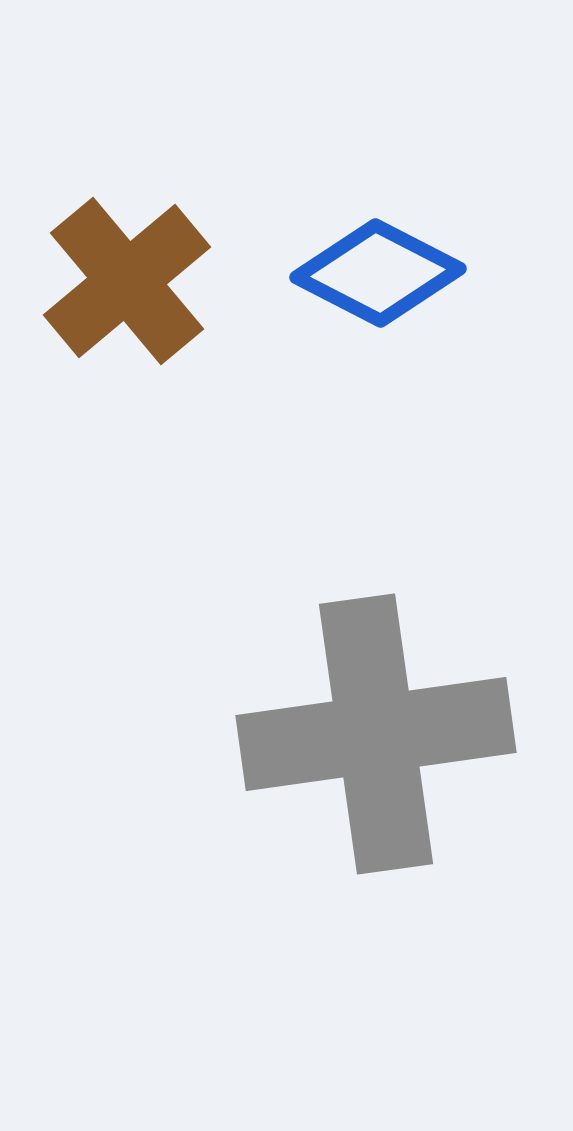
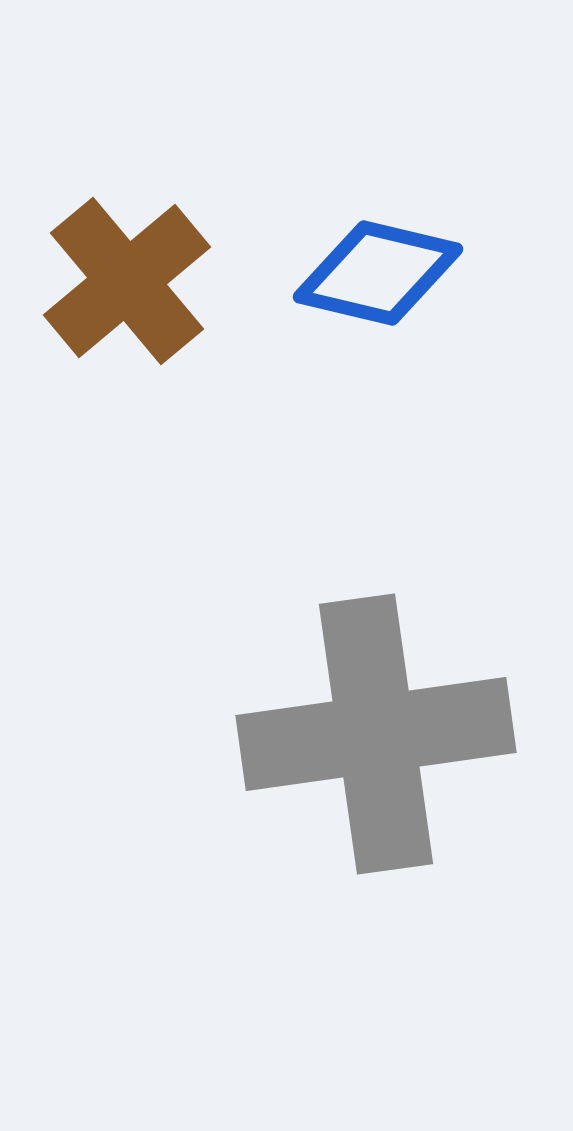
blue diamond: rotated 14 degrees counterclockwise
